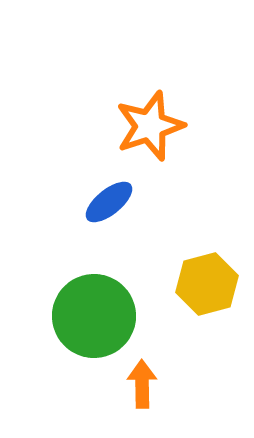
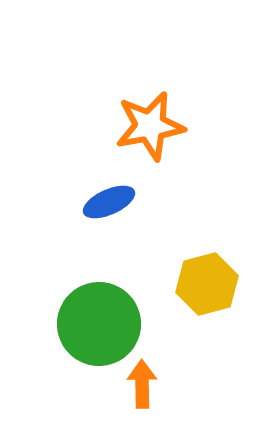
orange star: rotated 8 degrees clockwise
blue ellipse: rotated 15 degrees clockwise
green circle: moved 5 px right, 8 px down
